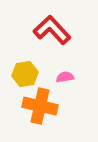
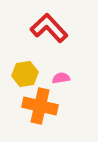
red L-shape: moved 3 px left, 2 px up
pink semicircle: moved 4 px left, 1 px down
